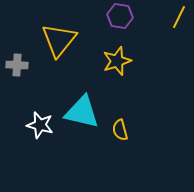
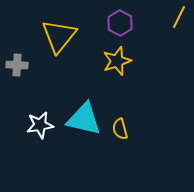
purple hexagon: moved 7 px down; rotated 20 degrees clockwise
yellow triangle: moved 4 px up
cyan triangle: moved 2 px right, 7 px down
white star: rotated 24 degrees counterclockwise
yellow semicircle: moved 1 px up
